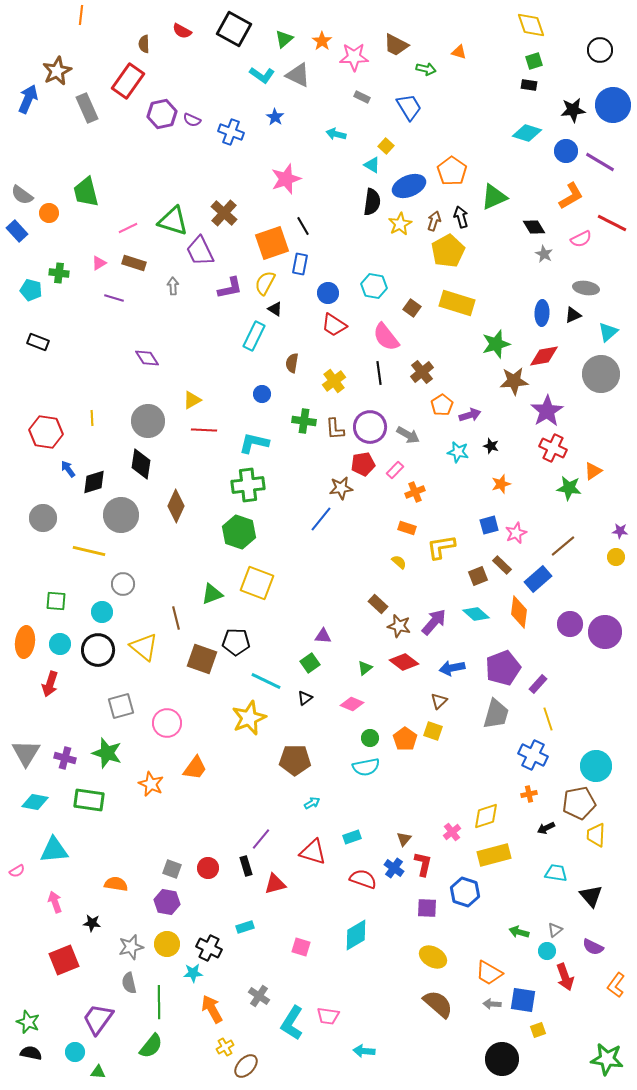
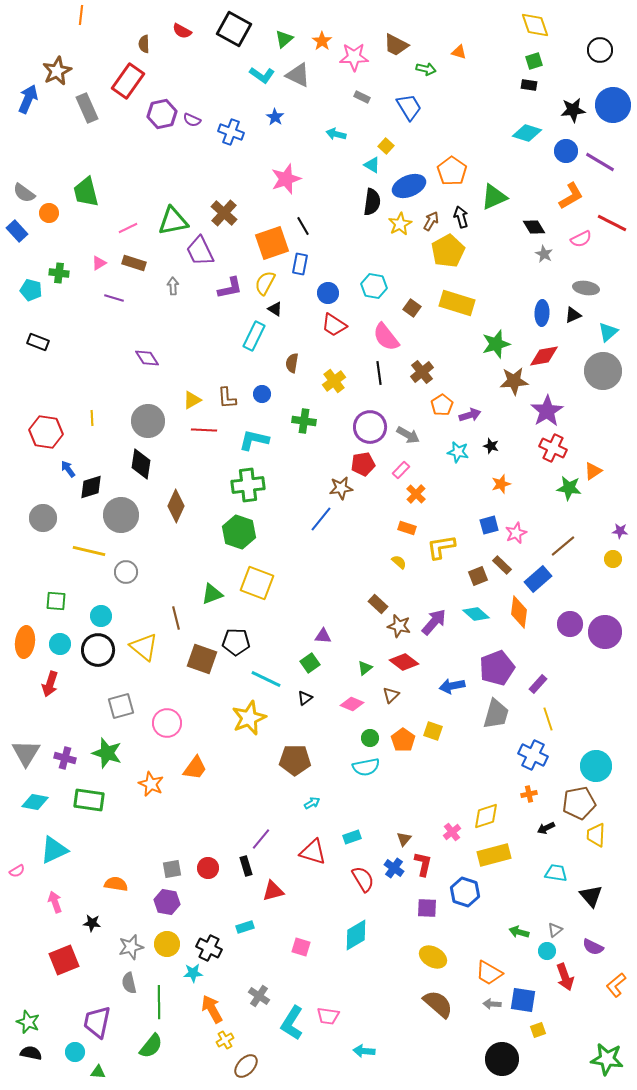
yellow diamond at (531, 25): moved 4 px right
gray semicircle at (22, 195): moved 2 px right, 2 px up
green triangle at (173, 221): rotated 28 degrees counterclockwise
brown arrow at (434, 221): moved 3 px left; rotated 12 degrees clockwise
gray circle at (601, 374): moved 2 px right, 3 px up
brown L-shape at (335, 429): moved 108 px left, 31 px up
cyan L-shape at (254, 443): moved 3 px up
pink rectangle at (395, 470): moved 6 px right
black diamond at (94, 482): moved 3 px left, 5 px down
orange cross at (415, 492): moved 1 px right, 2 px down; rotated 24 degrees counterclockwise
yellow circle at (616, 557): moved 3 px left, 2 px down
gray circle at (123, 584): moved 3 px right, 12 px up
cyan circle at (102, 612): moved 1 px left, 4 px down
blue arrow at (452, 668): moved 18 px down
purple pentagon at (503, 668): moved 6 px left
cyan line at (266, 681): moved 2 px up
brown triangle at (439, 701): moved 48 px left, 6 px up
orange pentagon at (405, 739): moved 2 px left, 1 px down
cyan triangle at (54, 850): rotated 20 degrees counterclockwise
gray square at (172, 869): rotated 30 degrees counterclockwise
red semicircle at (363, 879): rotated 40 degrees clockwise
red triangle at (275, 884): moved 2 px left, 7 px down
orange L-shape at (616, 985): rotated 15 degrees clockwise
purple trapezoid at (98, 1019): moved 1 px left, 3 px down; rotated 24 degrees counterclockwise
yellow cross at (225, 1047): moved 7 px up
